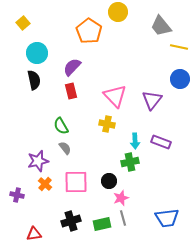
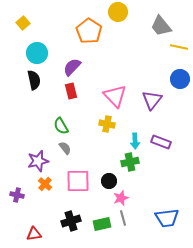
pink square: moved 2 px right, 1 px up
